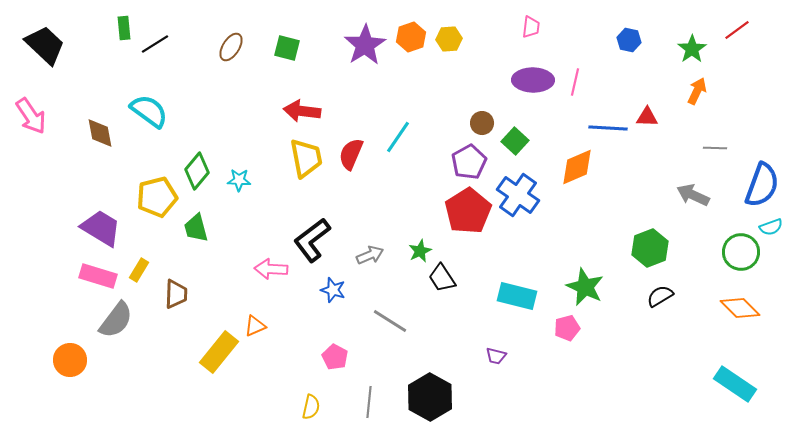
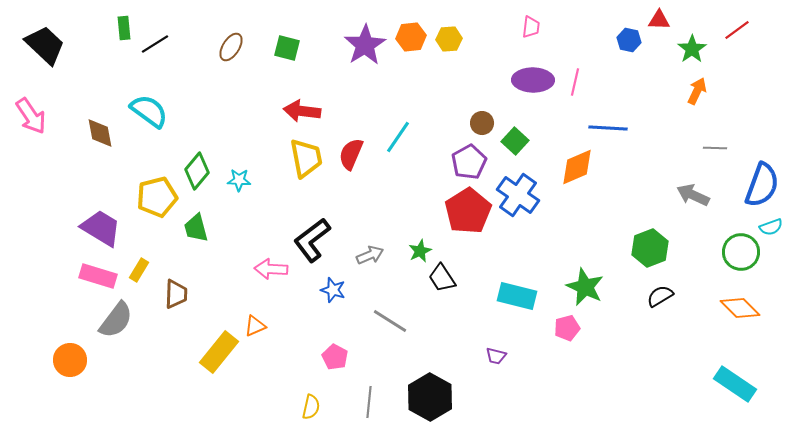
orange hexagon at (411, 37): rotated 12 degrees clockwise
red triangle at (647, 117): moved 12 px right, 97 px up
